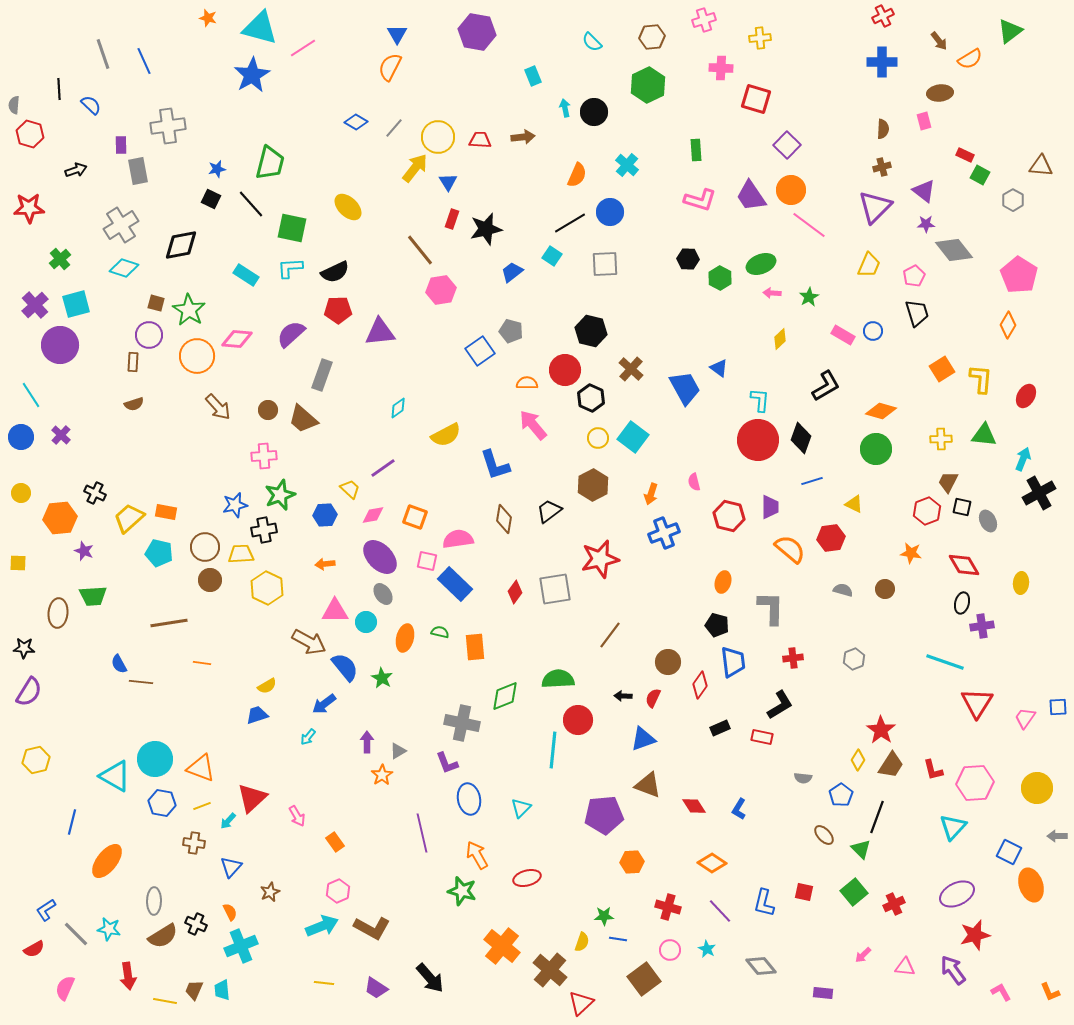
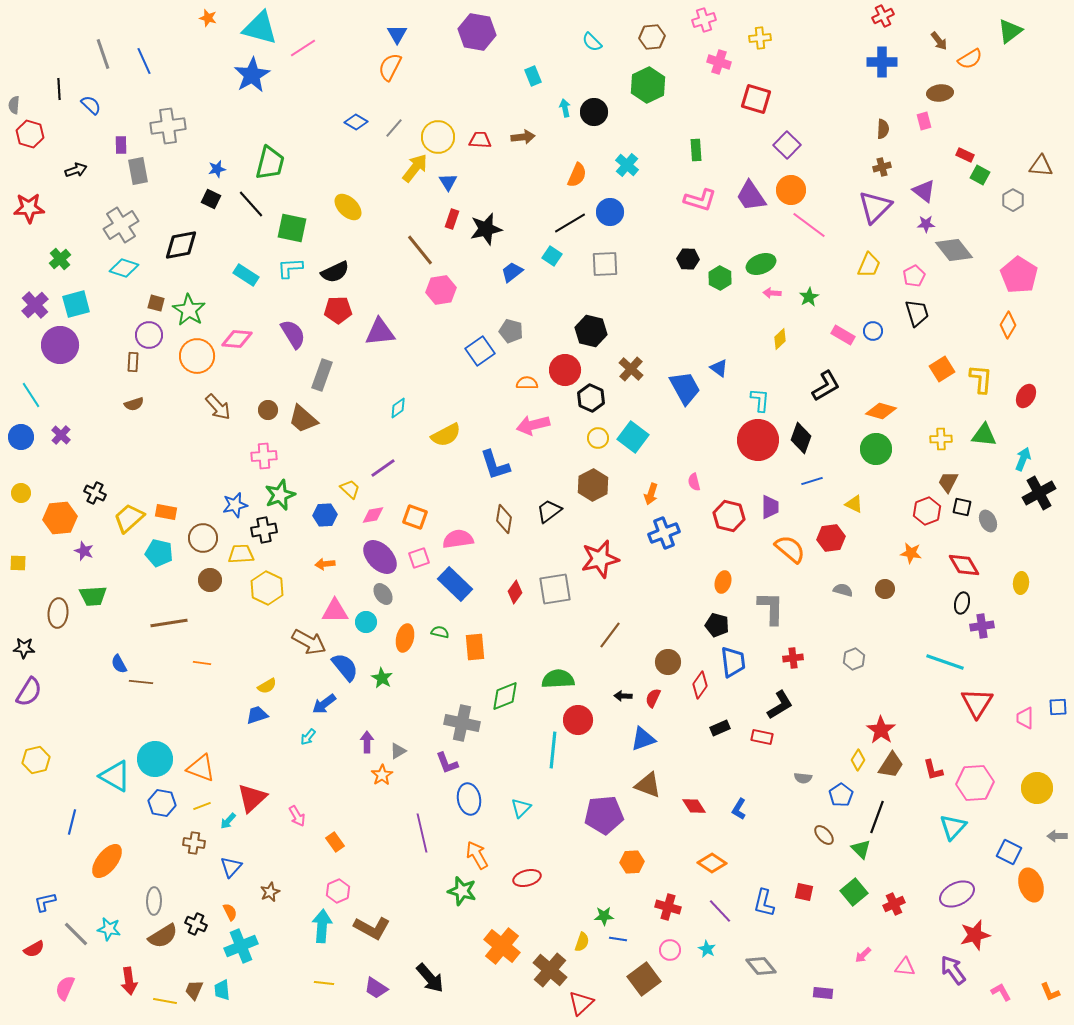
pink cross at (721, 68): moved 2 px left, 6 px up; rotated 15 degrees clockwise
purple semicircle at (291, 334): moved 2 px right; rotated 100 degrees clockwise
pink arrow at (533, 425): rotated 64 degrees counterclockwise
brown circle at (205, 547): moved 2 px left, 9 px up
pink square at (427, 561): moved 8 px left, 3 px up; rotated 30 degrees counterclockwise
pink trapezoid at (1025, 718): rotated 35 degrees counterclockwise
blue L-shape at (46, 910): moved 1 px left, 8 px up; rotated 20 degrees clockwise
cyan arrow at (322, 926): rotated 64 degrees counterclockwise
red arrow at (128, 976): moved 1 px right, 5 px down
